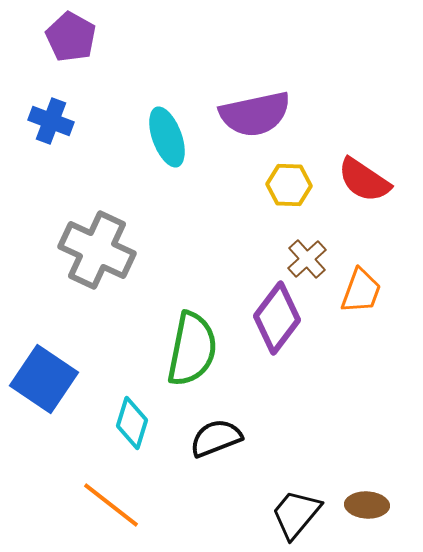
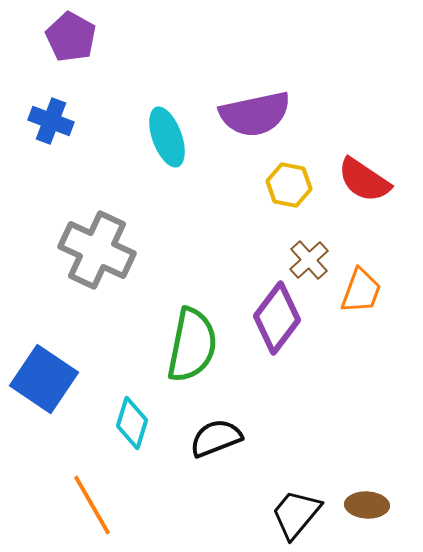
yellow hexagon: rotated 9 degrees clockwise
brown cross: moved 2 px right, 1 px down
green semicircle: moved 4 px up
orange line: moved 19 px left; rotated 22 degrees clockwise
